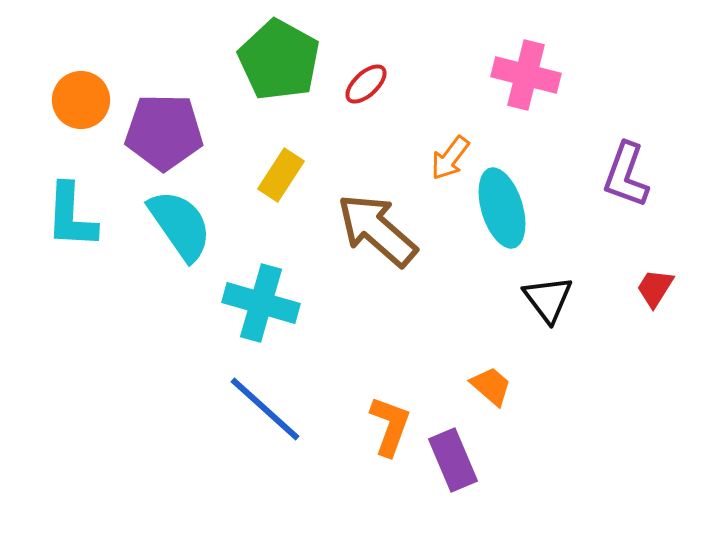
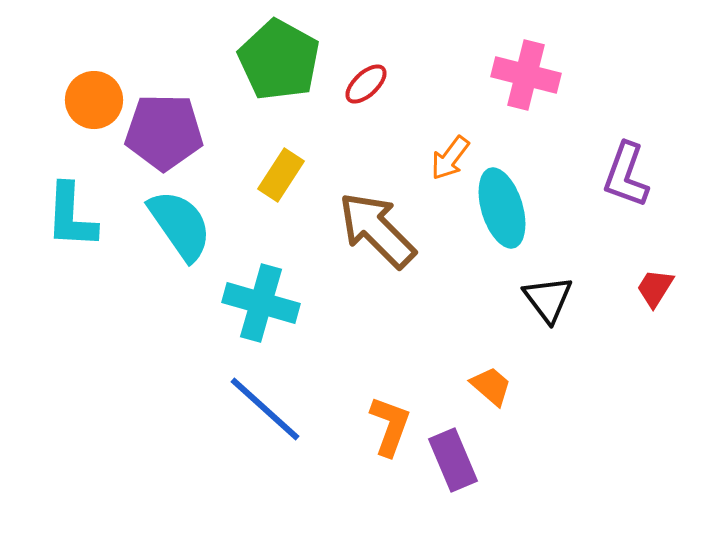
orange circle: moved 13 px right
brown arrow: rotated 4 degrees clockwise
